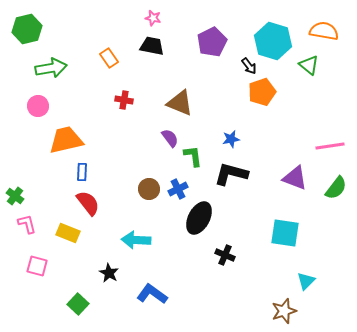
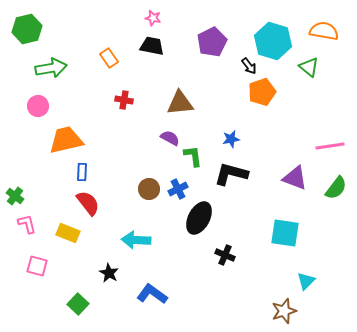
green triangle: moved 2 px down
brown triangle: rotated 28 degrees counterclockwise
purple semicircle: rotated 24 degrees counterclockwise
